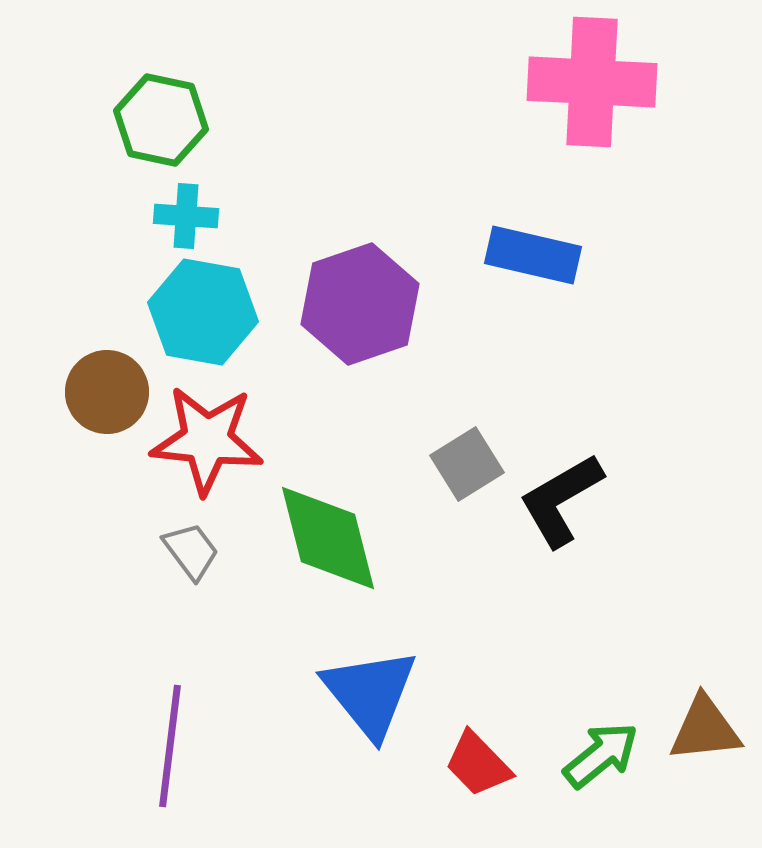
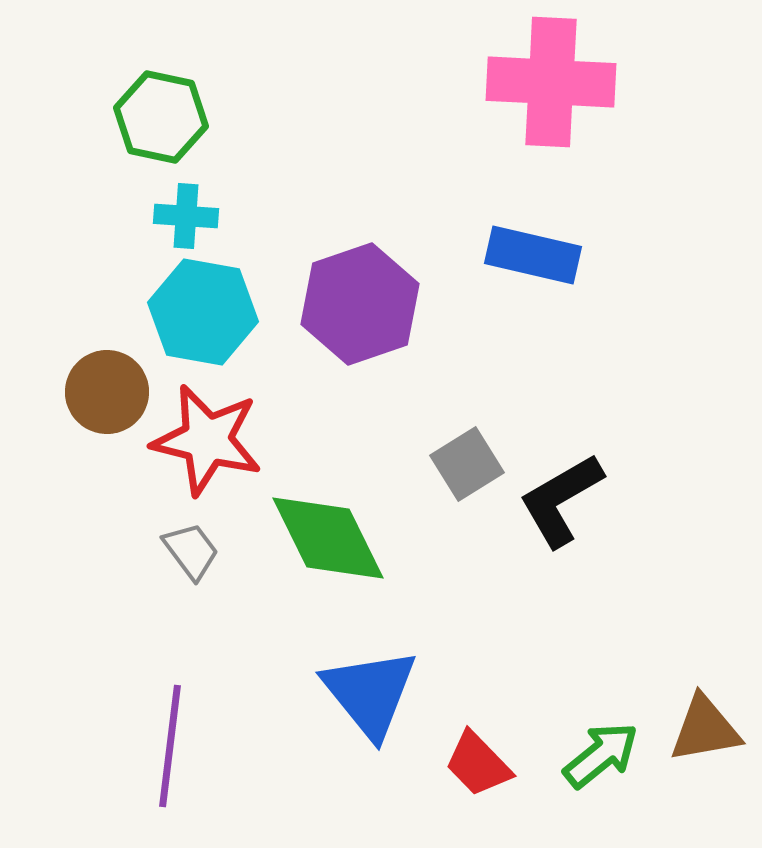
pink cross: moved 41 px left
green hexagon: moved 3 px up
red star: rotated 8 degrees clockwise
green diamond: rotated 12 degrees counterclockwise
brown triangle: rotated 4 degrees counterclockwise
